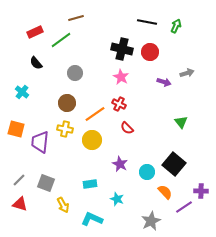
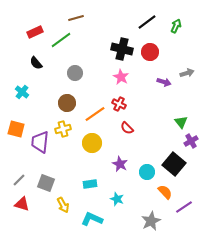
black line: rotated 48 degrees counterclockwise
yellow cross: moved 2 px left; rotated 28 degrees counterclockwise
yellow circle: moved 3 px down
purple cross: moved 10 px left, 50 px up; rotated 32 degrees counterclockwise
red triangle: moved 2 px right
